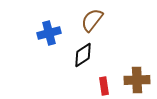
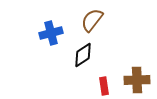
blue cross: moved 2 px right
